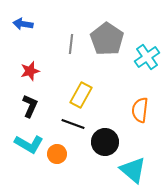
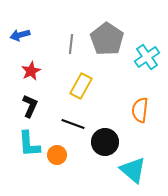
blue arrow: moved 3 px left, 11 px down; rotated 24 degrees counterclockwise
red star: moved 1 px right; rotated 12 degrees counterclockwise
yellow rectangle: moved 9 px up
cyan L-shape: rotated 56 degrees clockwise
orange circle: moved 1 px down
